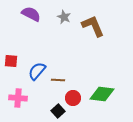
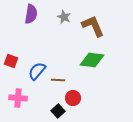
purple semicircle: rotated 72 degrees clockwise
red square: rotated 16 degrees clockwise
green diamond: moved 10 px left, 34 px up
